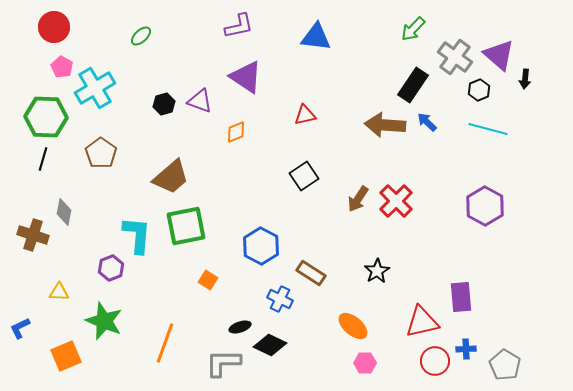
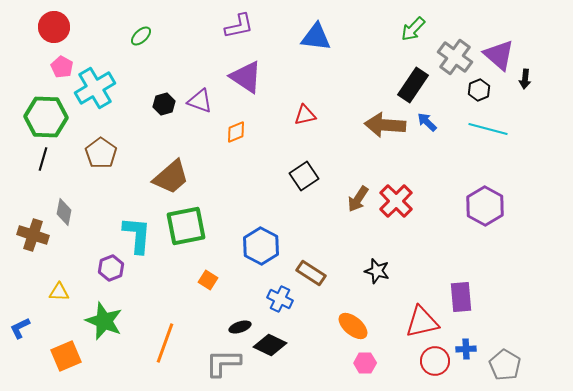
black star at (377, 271): rotated 25 degrees counterclockwise
